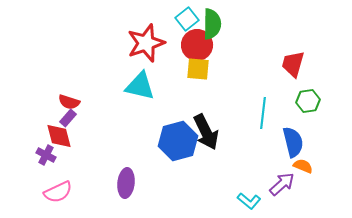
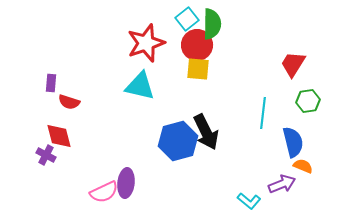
red trapezoid: rotated 16 degrees clockwise
purple rectangle: moved 17 px left, 35 px up; rotated 36 degrees counterclockwise
purple arrow: rotated 20 degrees clockwise
pink semicircle: moved 46 px right
